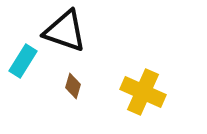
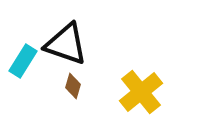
black triangle: moved 1 px right, 13 px down
yellow cross: moved 2 px left; rotated 27 degrees clockwise
